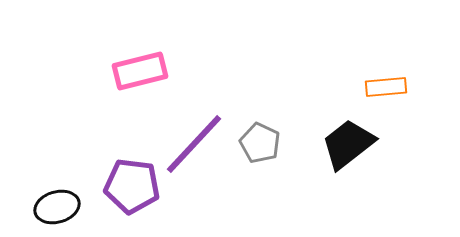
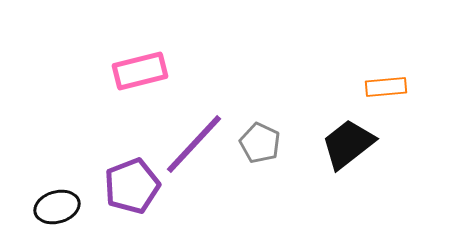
purple pentagon: rotated 28 degrees counterclockwise
